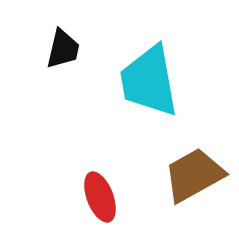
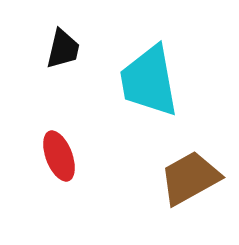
brown trapezoid: moved 4 px left, 3 px down
red ellipse: moved 41 px left, 41 px up
